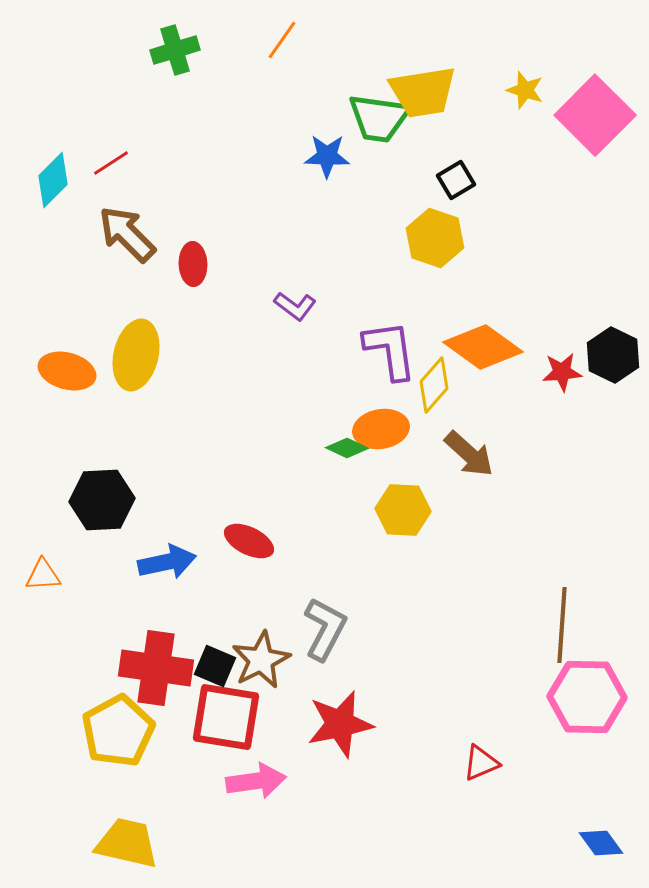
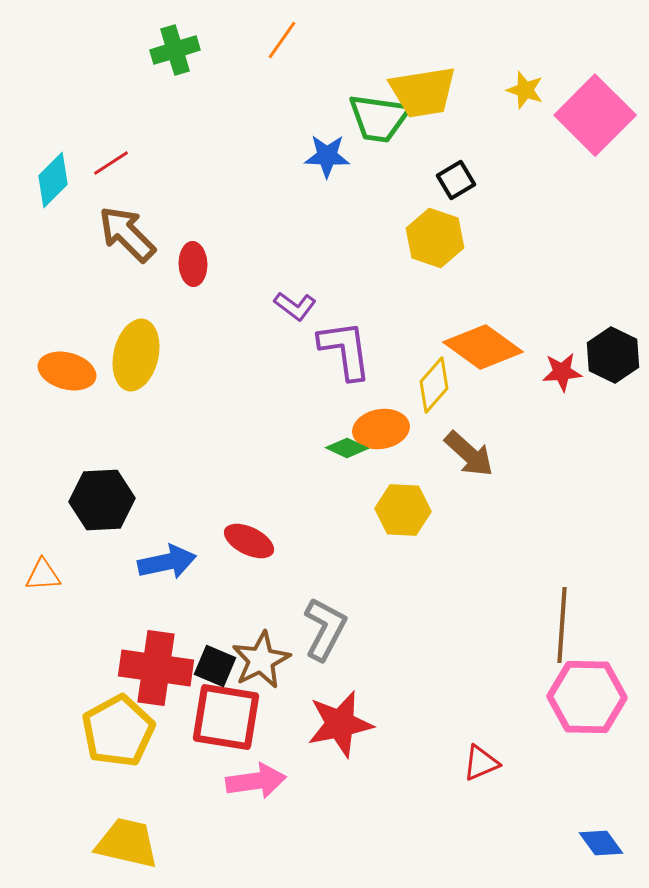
purple L-shape at (390, 350): moved 45 px left
